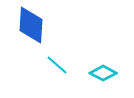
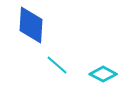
cyan diamond: moved 1 px down
